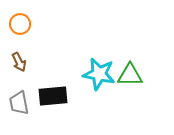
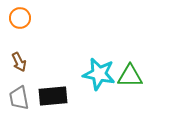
orange circle: moved 6 px up
green triangle: moved 1 px down
gray trapezoid: moved 5 px up
